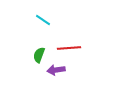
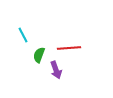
cyan line: moved 20 px left, 15 px down; rotated 28 degrees clockwise
purple arrow: rotated 102 degrees counterclockwise
